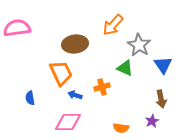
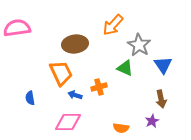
orange cross: moved 3 px left
